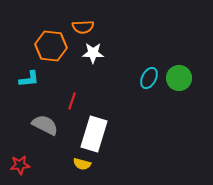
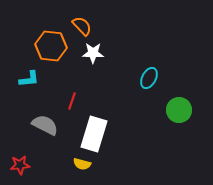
orange semicircle: moved 1 px left, 1 px up; rotated 130 degrees counterclockwise
green circle: moved 32 px down
